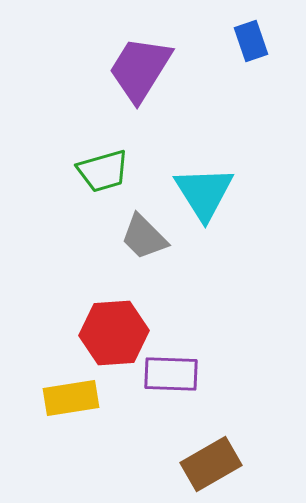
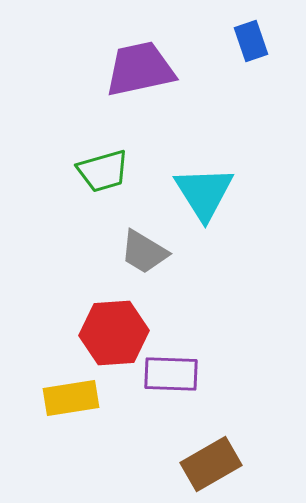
purple trapezoid: rotated 46 degrees clockwise
gray trapezoid: moved 15 px down; rotated 14 degrees counterclockwise
